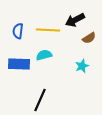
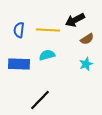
blue semicircle: moved 1 px right, 1 px up
brown semicircle: moved 2 px left, 1 px down
cyan semicircle: moved 3 px right
cyan star: moved 4 px right, 2 px up
black line: rotated 20 degrees clockwise
